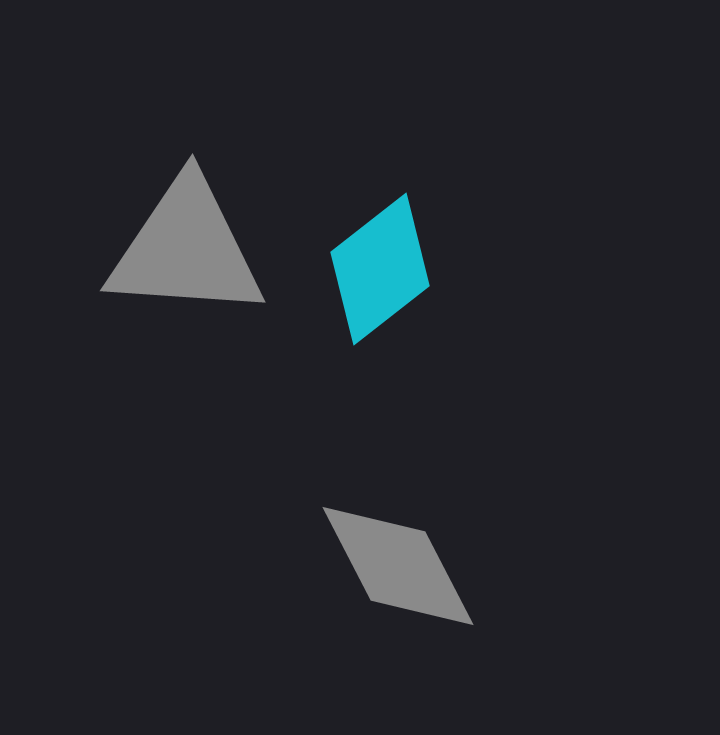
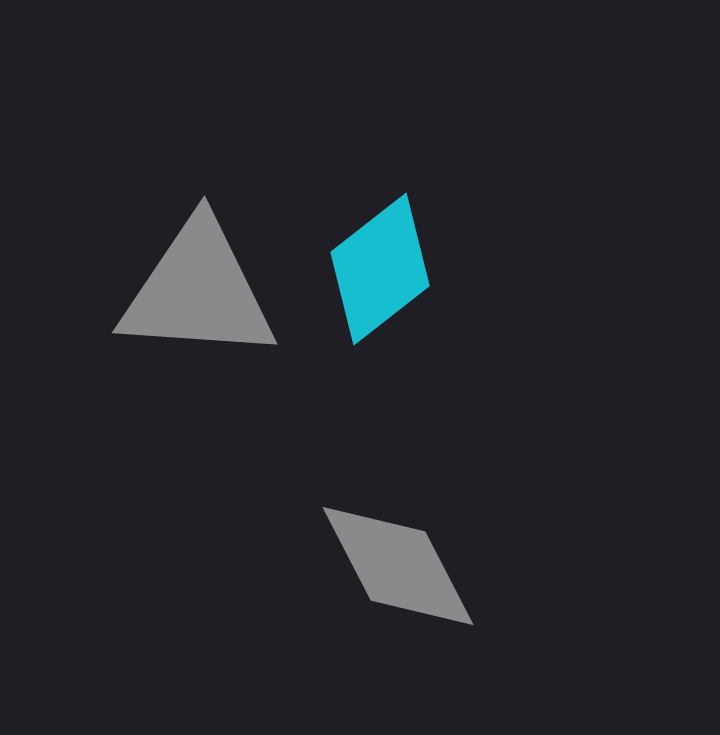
gray triangle: moved 12 px right, 42 px down
